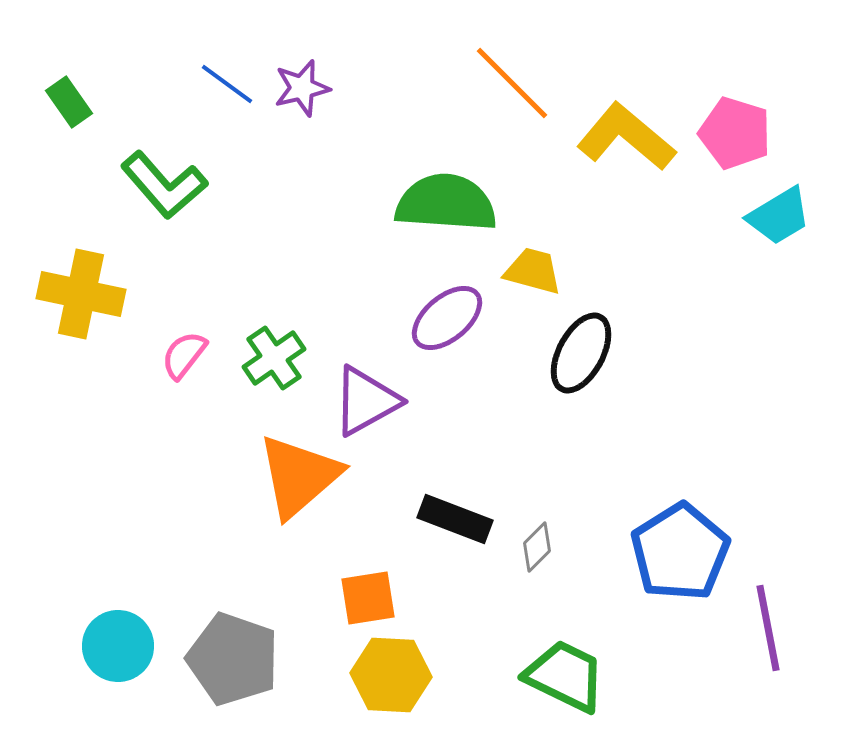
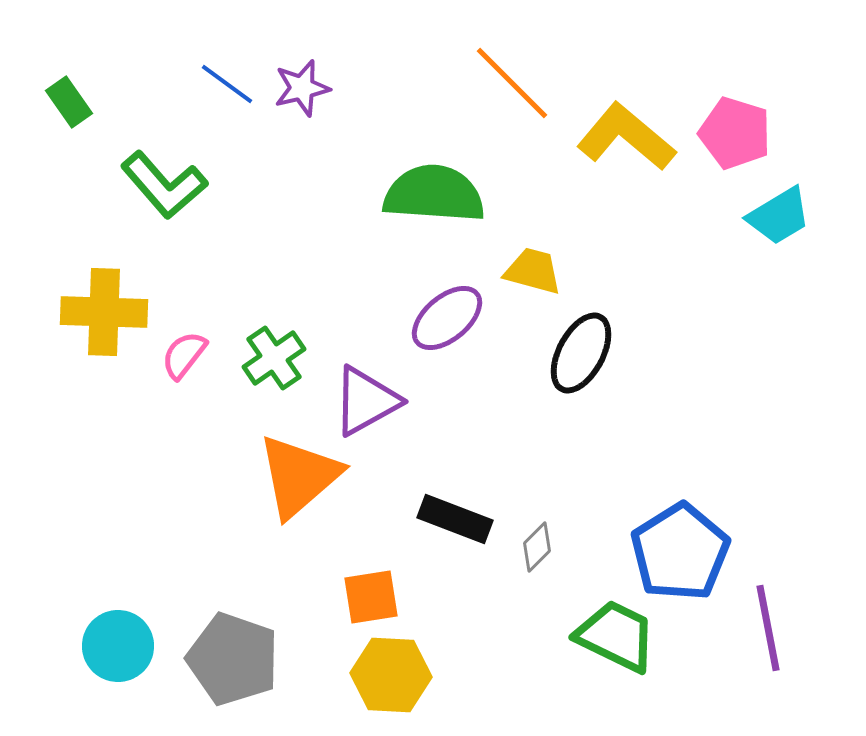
green semicircle: moved 12 px left, 9 px up
yellow cross: moved 23 px right, 18 px down; rotated 10 degrees counterclockwise
orange square: moved 3 px right, 1 px up
green trapezoid: moved 51 px right, 40 px up
